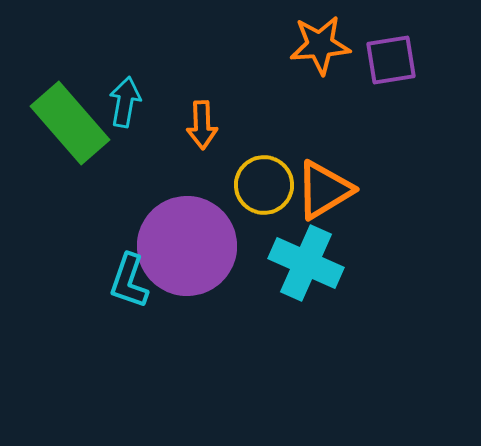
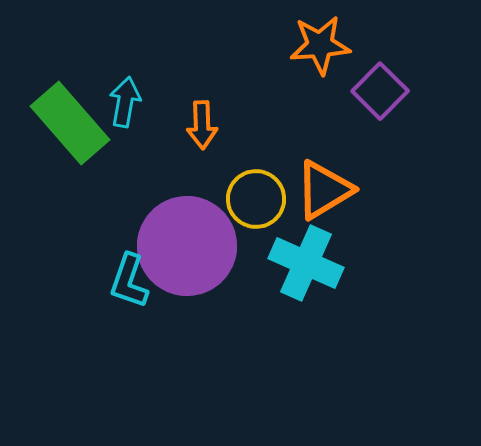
purple square: moved 11 px left, 31 px down; rotated 36 degrees counterclockwise
yellow circle: moved 8 px left, 14 px down
